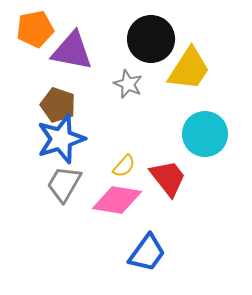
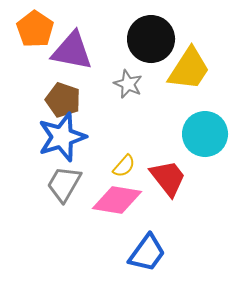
orange pentagon: rotated 27 degrees counterclockwise
brown pentagon: moved 5 px right, 5 px up
blue star: moved 1 px right, 2 px up
